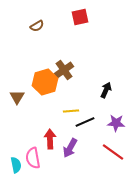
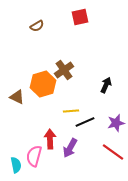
orange hexagon: moved 2 px left, 2 px down
black arrow: moved 5 px up
brown triangle: rotated 35 degrees counterclockwise
purple star: rotated 18 degrees counterclockwise
pink semicircle: moved 1 px right, 2 px up; rotated 25 degrees clockwise
